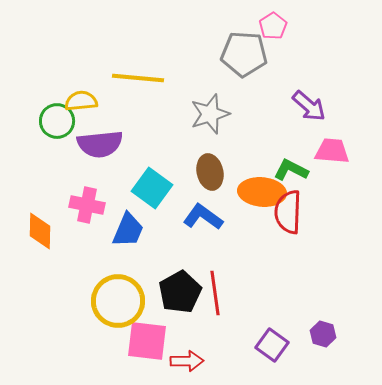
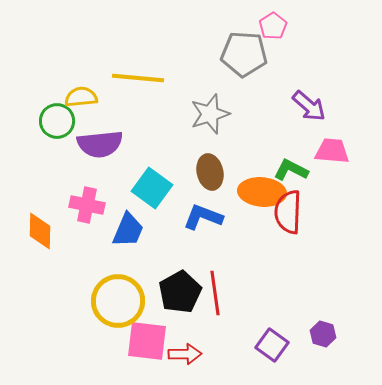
yellow semicircle: moved 4 px up
blue L-shape: rotated 15 degrees counterclockwise
red arrow: moved 2 px left, 7 px up
